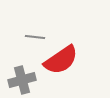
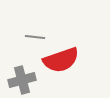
red semicircle: rotated 15 degrees clockwise
